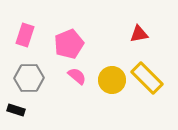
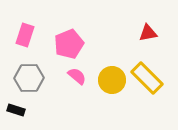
red triangle: moved 9 px right, 1 px up
